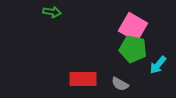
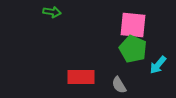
pink square: moved 2 px up; rotated 24 degrees counterclockwise
green pentagon: rotated 12 degrees clockwise
red rectangle: moved 2 px left, 2 px up
gray semicircle: moved 1 px left, 1 px down; rotated 30 degrees clockwise
